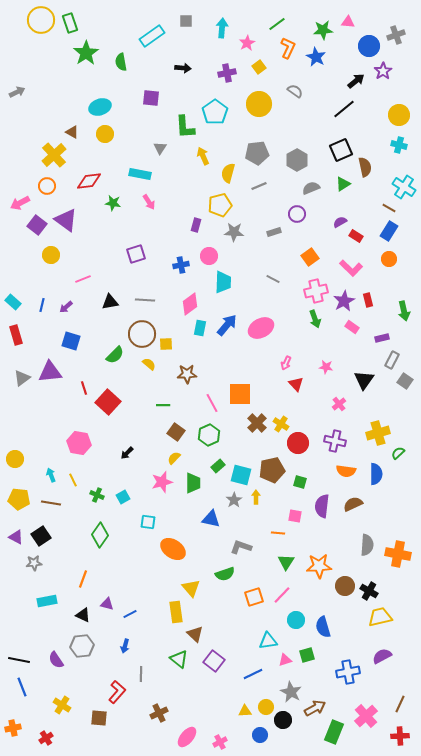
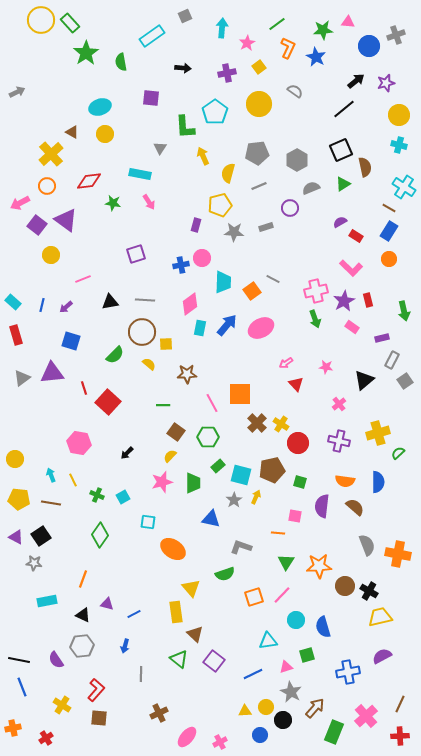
gray square at (186, 21): moved 1 px left, 5 px up; rotated 24 degrees counterclockwise
green rectangle at (70, 23): rotated 24 degrees counterclockwise
purple star at (383, 71): moved 3 px right, 12 px down; rotated 18 degrees clockwise
yellow cross at (54, 155): moved 3 px left, 1 px up
purple circle at (297, 214): moved 7 px left, 6 px up
gray rectangle at (274, 232): moved 8 px left, 5 px up
pink circle at (209, 256): moved 7 px left, 2 px down
orange square at (310, 257): moved 58 px left, 34 px down
brown circle at (142, 334): moved 2 px up
pink arrow at (286, 363): rotated 32 degrees clockwise
purple triangle at (50, 372): moved 2 px right, 1 px down
black triangle at (364, 380): rotated 15 degrees clockwise
gray square at (405, 381): rotated 21 degrees clockwise
green hexagon at (209, 435): moved 1 px left, 2 px down; rotated 25 degrees clockwise
purple cross at (335, 441): moved 4 px right
yellow semicircle at (174, 458): moved 4 px left, 2 px up
orange semicircle at (346, 471): moved 1 px left, 10 px down
blue semicircle at (376, 474): moved 2 px right, 8 px down
yellow arrow at (256, 497): rotated 24 degrees clockwise
brown semicircle at (353, 504): moved 2 px right, 3 px down; rotated 66 degrees clockwise
gray semicircle at (367, 545): rotated 25 degrees counterclockwise
gray star at (34, 563): rotated 14 degrees clockwise
blue line at (130, 614): moved 4 px right
pink triangle at (285, 660): moved 1 px right, 7 px down
red L-shape at (117, 692): moved 21 px left, 2 px up
brown arrow at (315, 708): rotated 20 degrees counterclockwise
